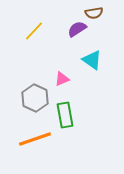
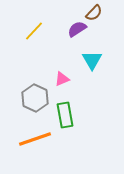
brown semicircle: rotated 36 degrees counterclockwise
cyan triangle: rotated 25 degrees clockwise
